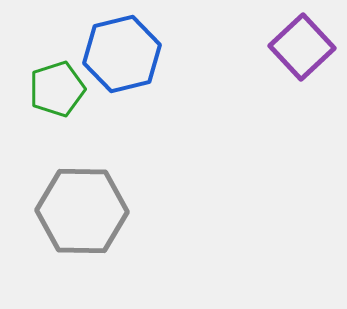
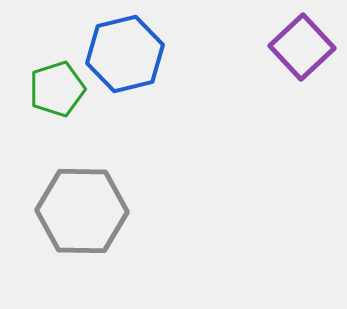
blue hexagon: moved 3 px right
